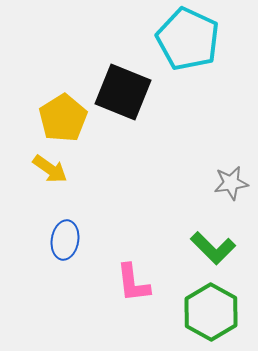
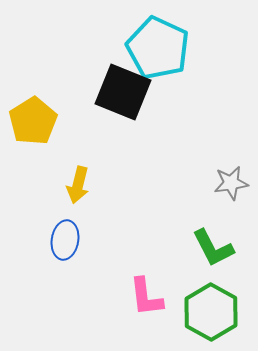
cyan pentagon: moved 30 px left, 9 px down
yellow pentagon: moved 30 px left, 3 px down
yellow arrow: moved 28 px right, 16 px down; rotated 69 degrees clockwise
green L-shape: rotated 18 degrees clockwise
pink L-shape: moved 13 px right, 14 px down
